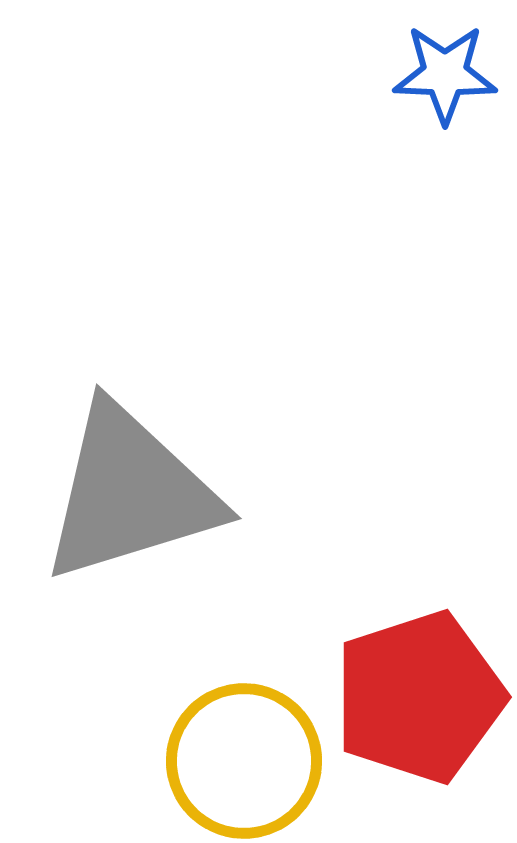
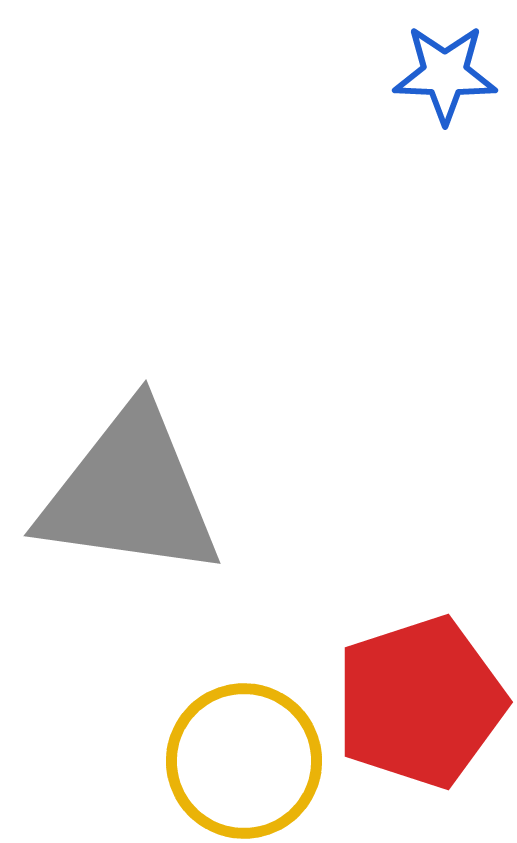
gray triangle: rotated 25 degrees clockwise
red pentagon: moved 1 px right, 5 px down
